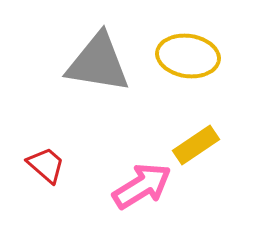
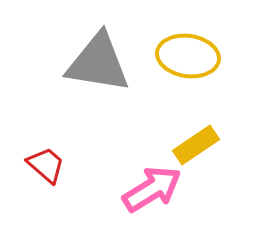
pink arrow: moved 10 px right, 3 px down
